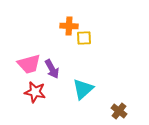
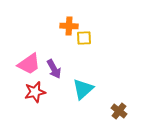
pink trapezoid: rotated 20 degrees counterclockwise
purple arrow: moved 2 px right
red star: rotated 25 degrees counterclockwise
